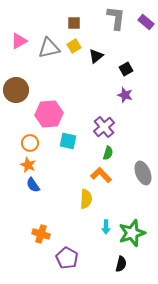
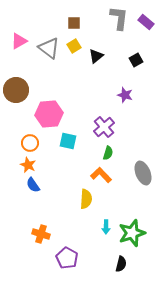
gray L-shape: moved 3 px right
gray triangle: rotated 50 degrees clockwise
black square: moved 10 px right, 9 px up
